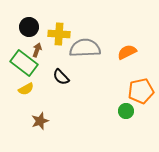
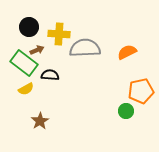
brown arrow: rotated 48 degrees clockwise
black semicircle: moved 11 px left, 2 px up; rotated 138 degrees clockwise
brown star: rotated 12 degrees counterclockwise
